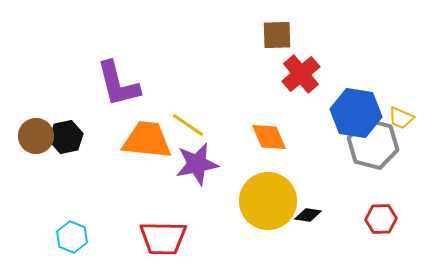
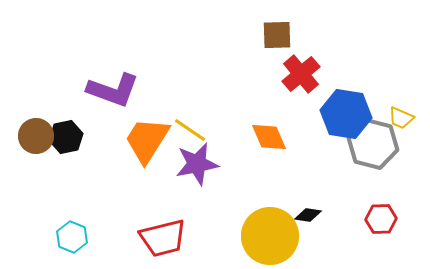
purple L-shape: moved 5 px left, 6 px down; rotated 56 degrees counterclockwise
blue hexagon: moved 10 px left, 1 px down
yellow line: moved 2 px right, 5 px down
orange trapezoid: rotated 64 degrees counterclockwise
yellow circle: moved 2 px right, 35 px down
red trapezoid: rotated 15 degrees counterclockwise
